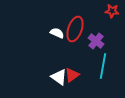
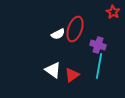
red star: moved 1 px right, 1 px down; rotated 24 degrees clockwise
white semicircle: moved 1 px right, 1 px down; rotated 128 degrees clockwise
purple cross: moved 2 px right, 4 px down; rotated 21 degrees counterclockwise
cyan line: moved 4 px left
white triangle: moved 6 px left, 7 px up
